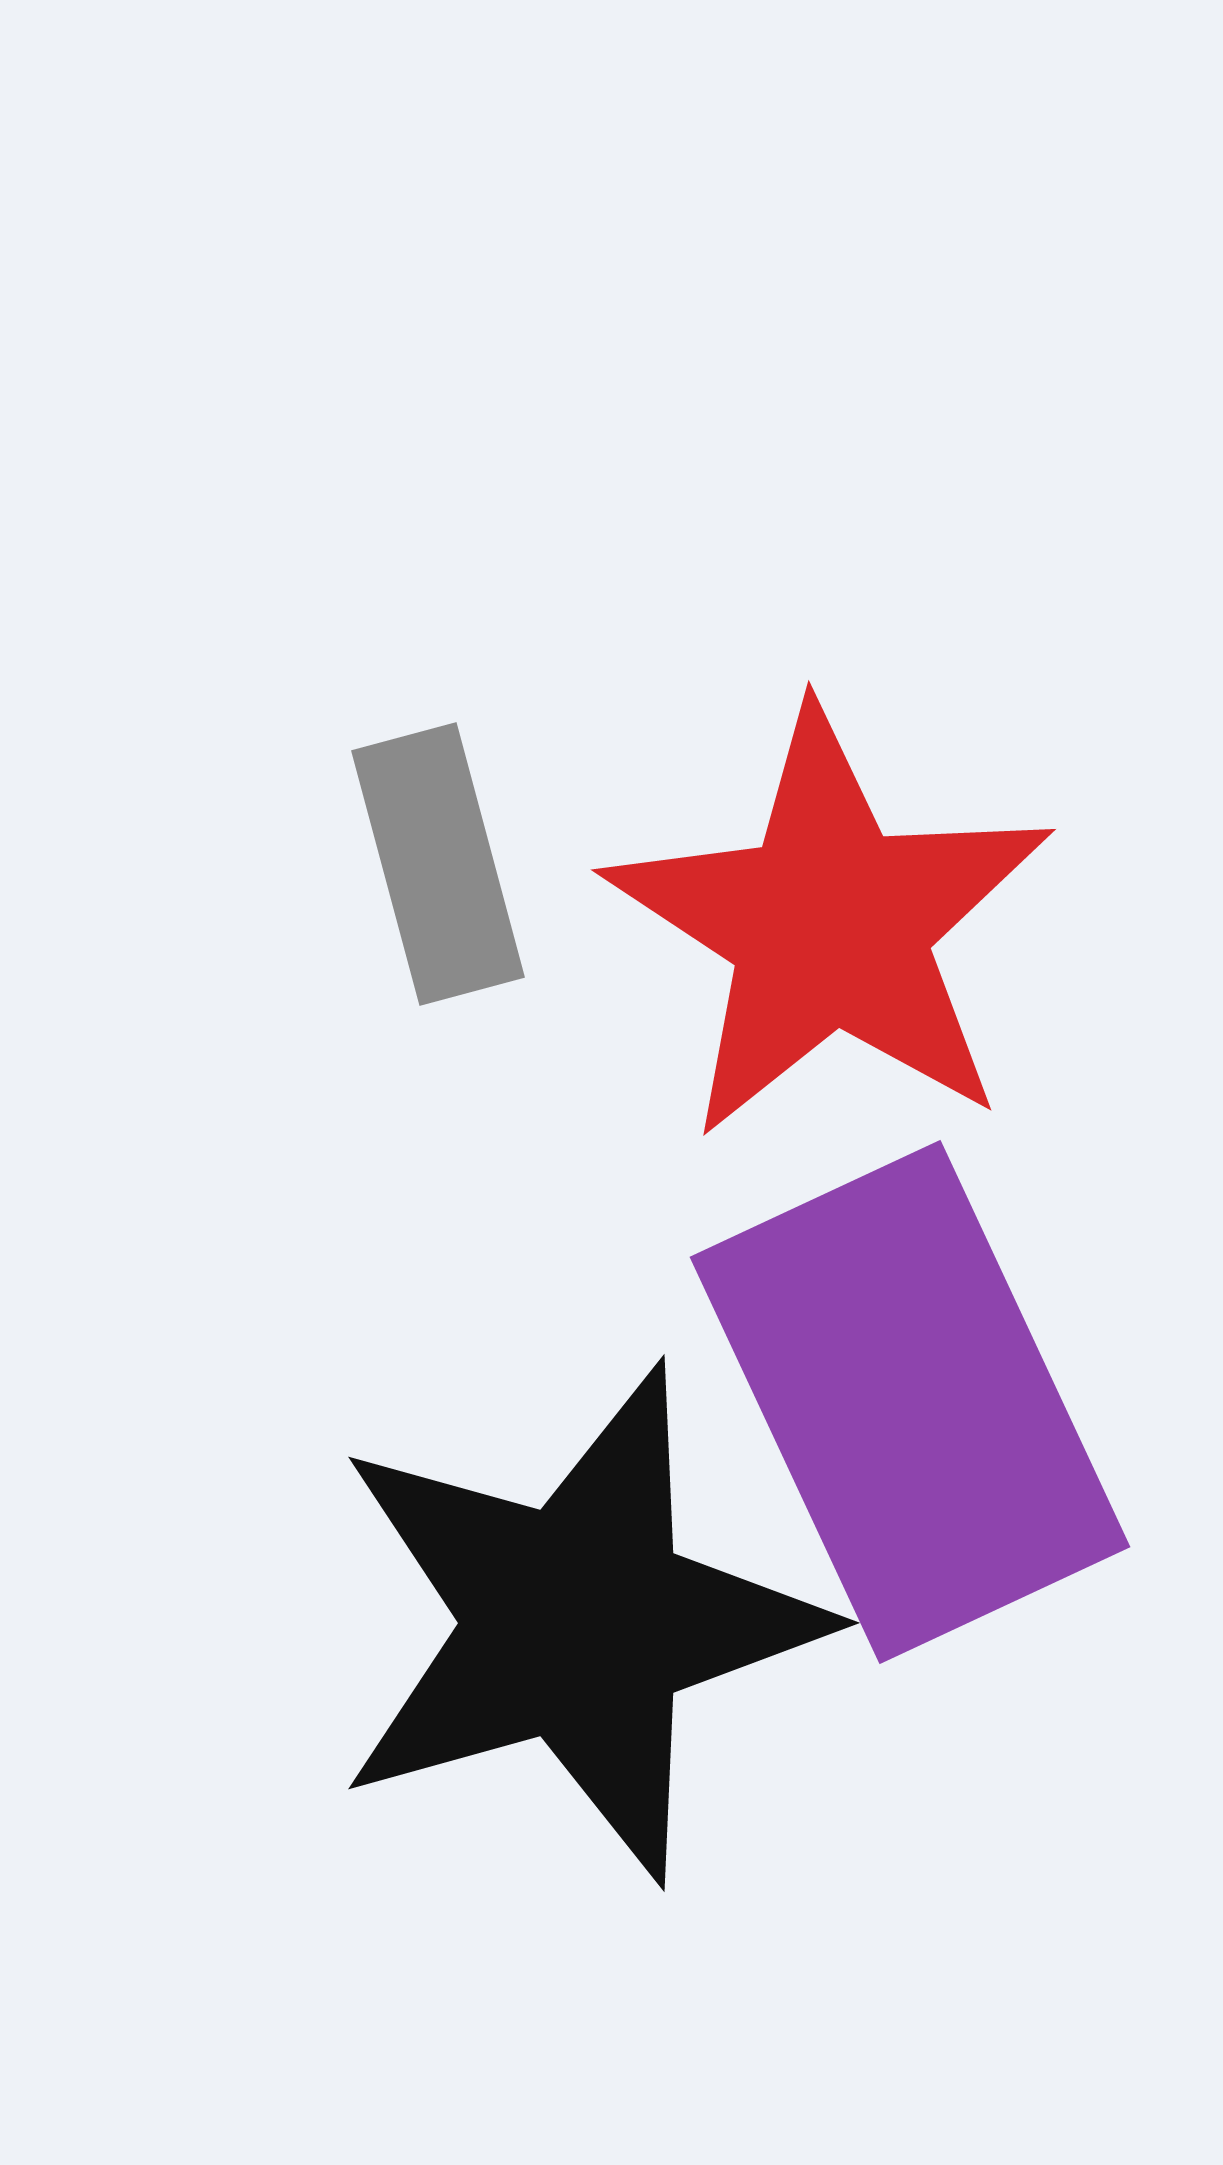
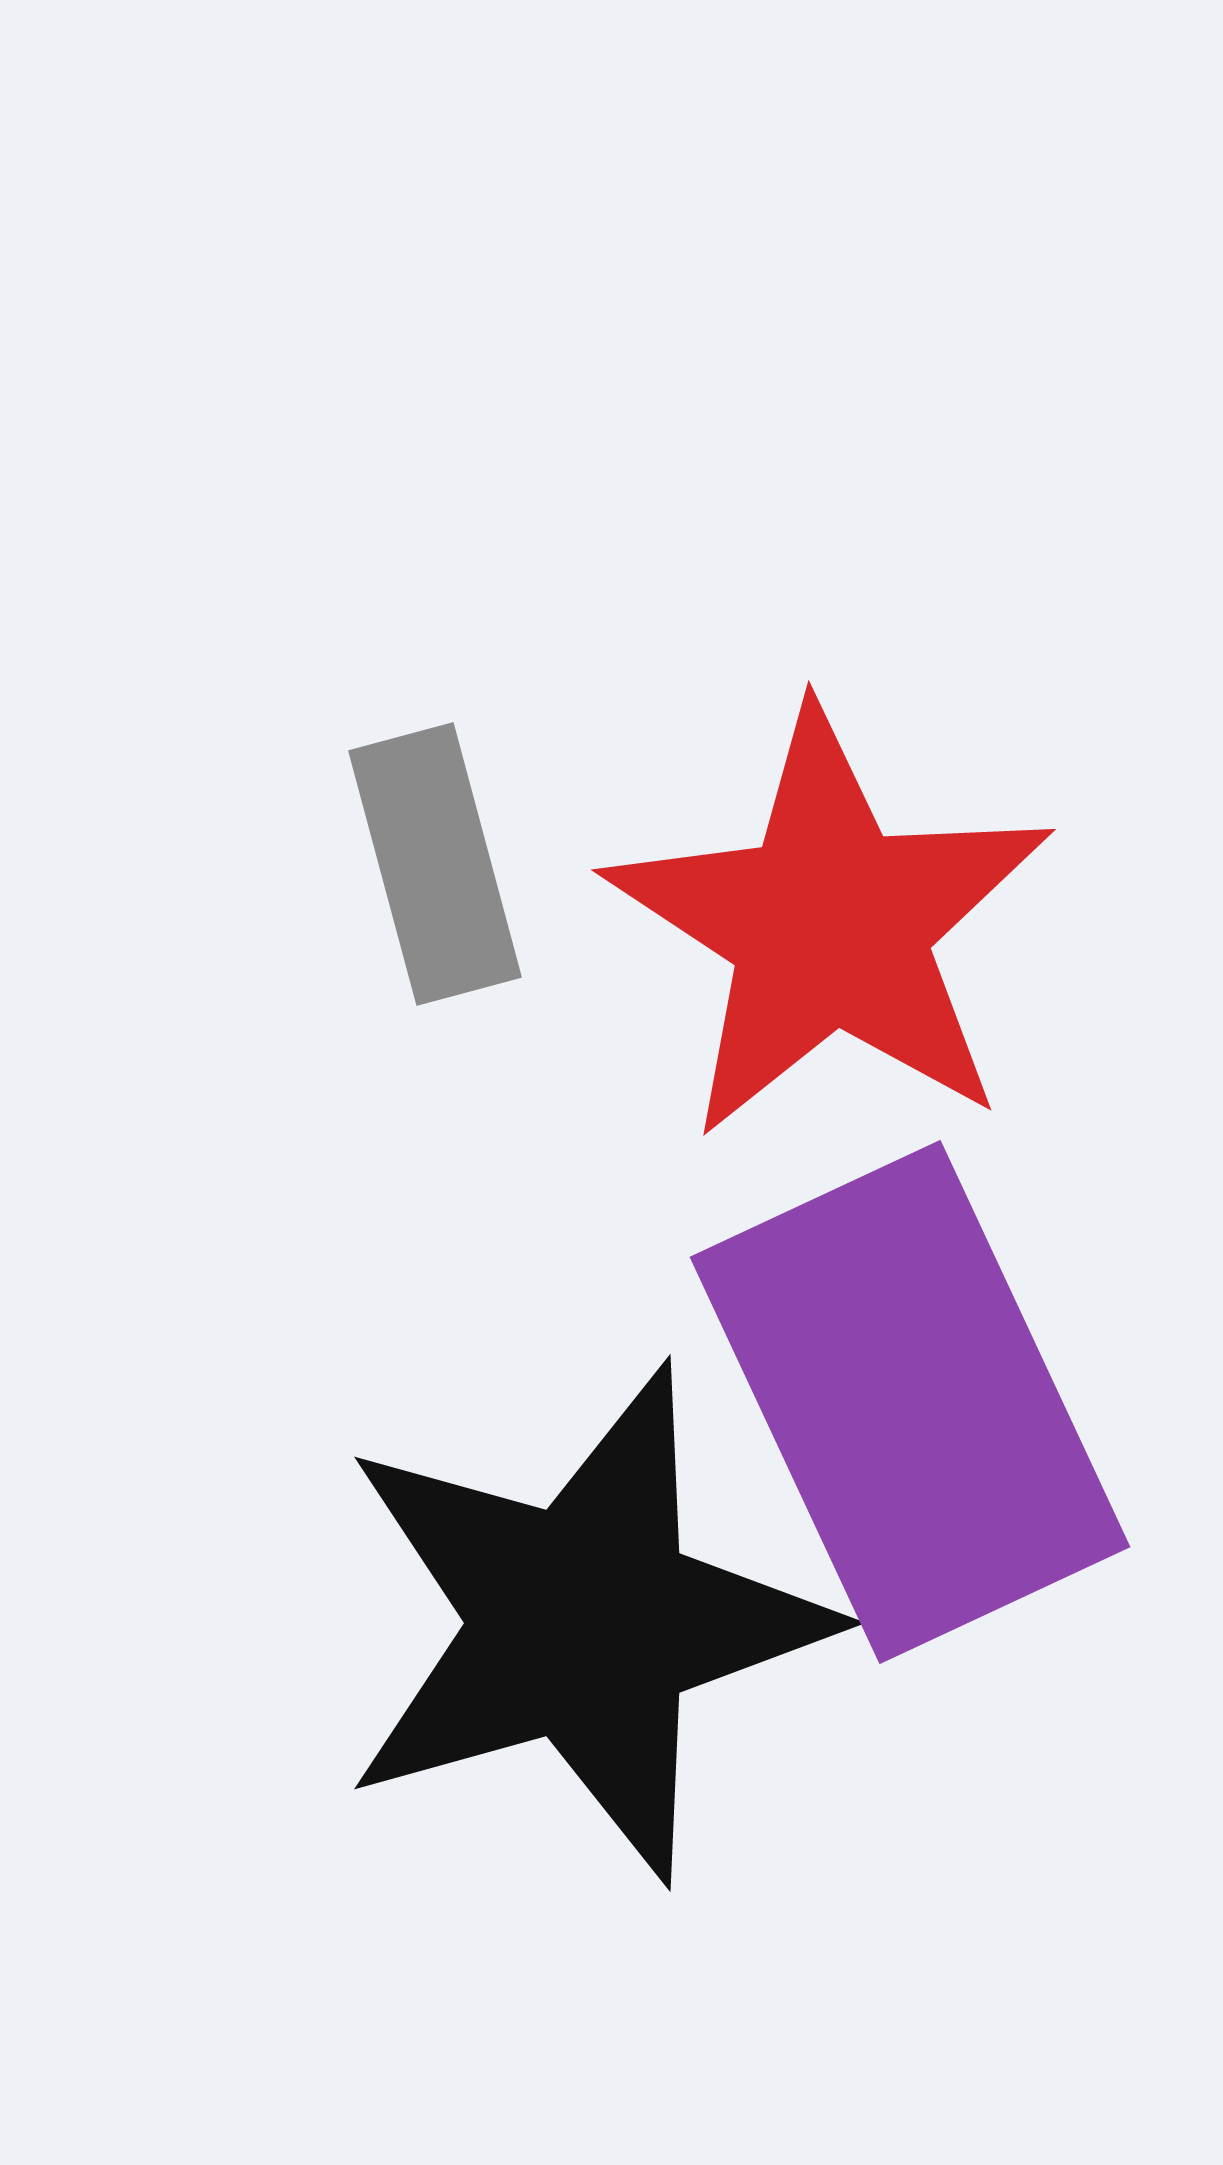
gray rectangle: moved 3 px left
black star: moved 6 px right
